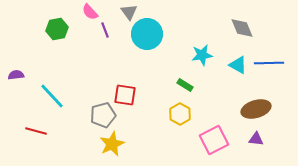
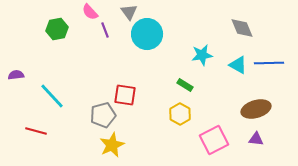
yellow star: moved 1 px down
